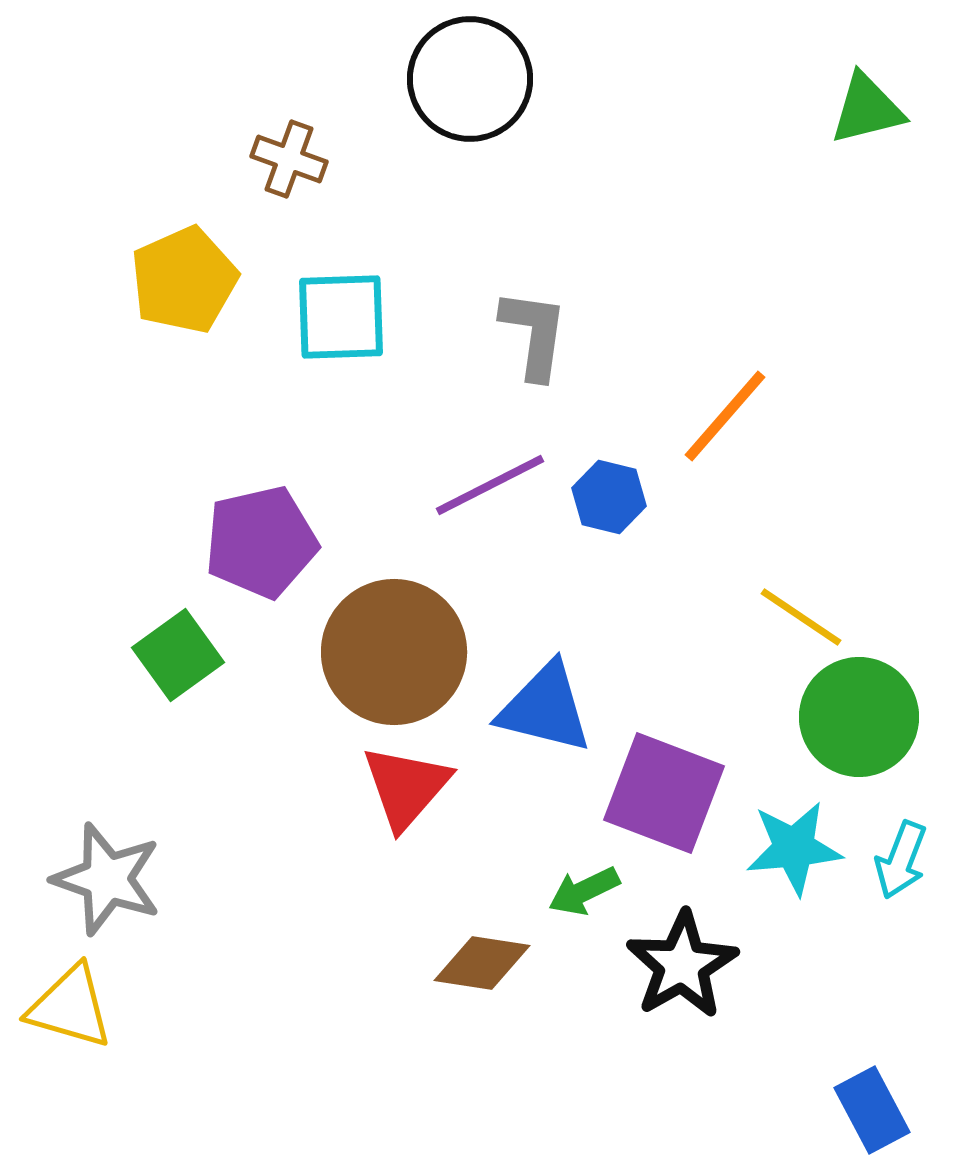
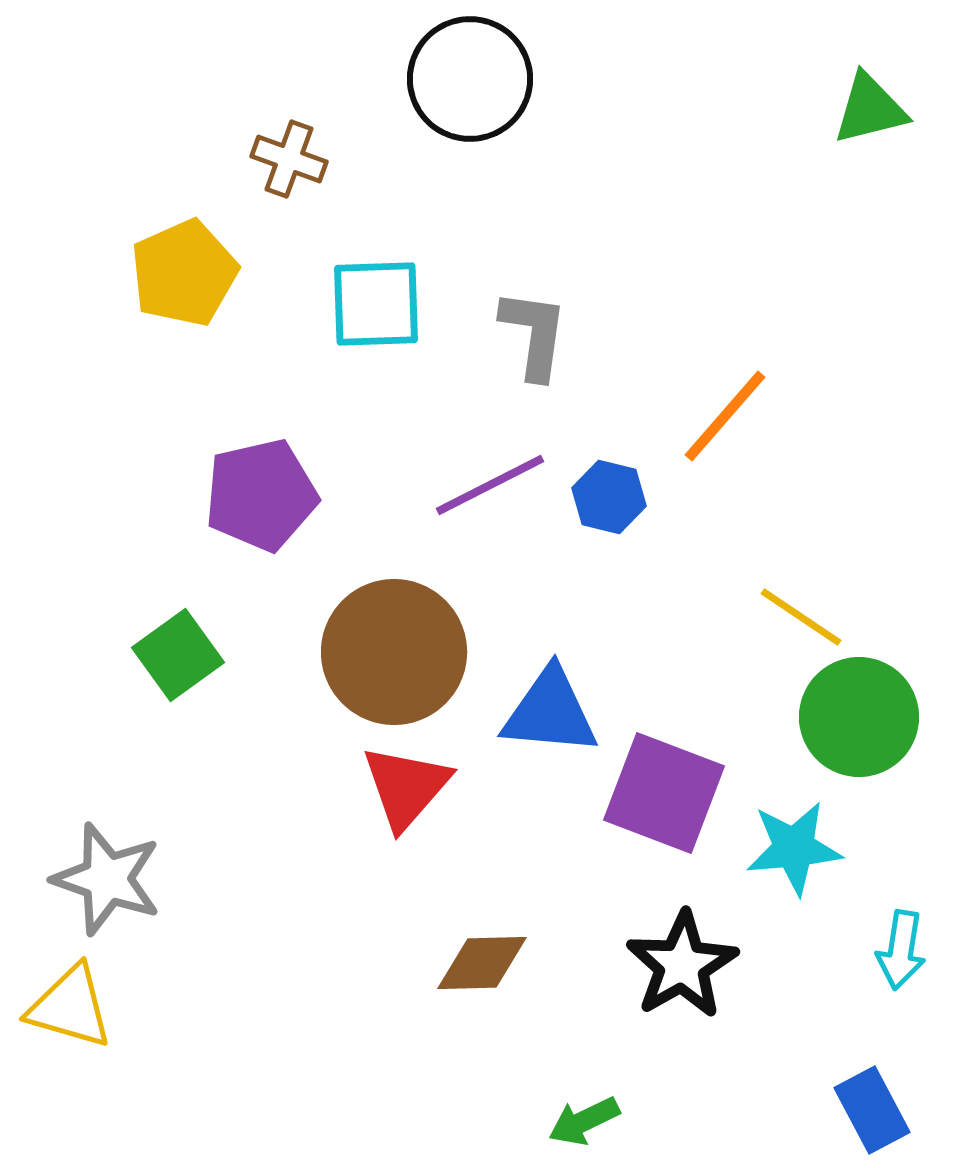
green triangle: moved 3 px right
yellow pentagon: moved 7 px up
cyan square: moved 35 px right, 13 px up
purple pentagon: moved 47 px up
blue triangle: moved 5 px right, 4 px down; rotated 9 degrees counterclockwise
cyan arrow: moved 90 px down; rotated 12 degrees counterclockwise
green arrow: moved 230 px down
brown diamond: rotated 10 degrees counterclockwise
